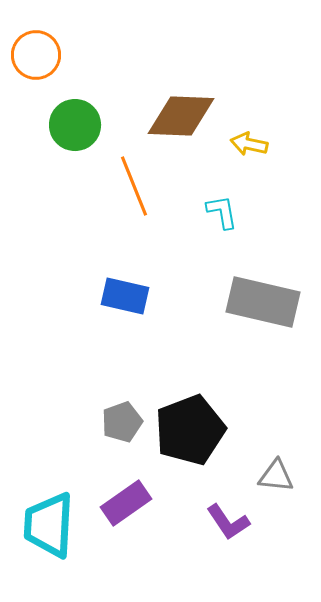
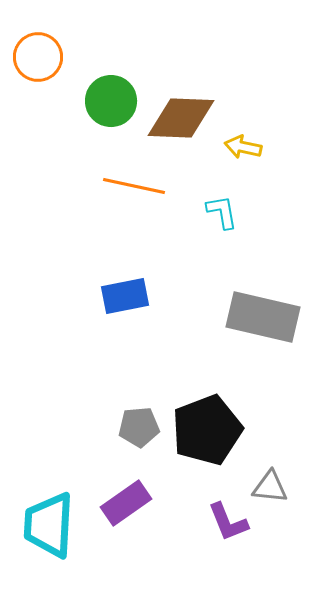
orange circle: moved 2 px right, 2 px down
brown diamond: moved 2 px down
green circle: moved 36 px right, 24 px up
yellow arrow: moved 6 px left, 3 px down
orange line: rotated 56 degrees counterclockwise
blue rectangle: rotated 24 degrees counterclockwise
gray rectangle: moved 15 px down
gray pentagon: moved 17 px right, 5 px down; rotated 15 degrees clockwise
black pentagon: moved 17 px right
gray triangle: moved 6 px left, 11 px down
purple L-shape: rotated 12 degrees clockwise
